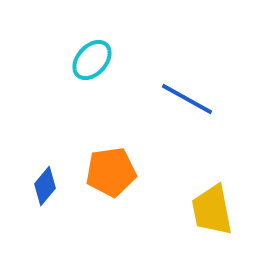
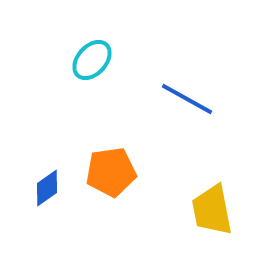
blue diamond: moved 2 px right, 2 px down; rotated 15 degrees clockwise
